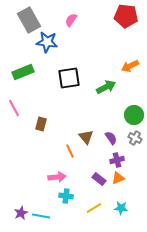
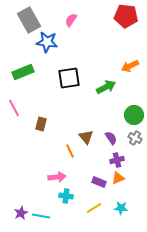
purple rectangle: moved 3 px down; rotated 16 degrees counterclockwise
